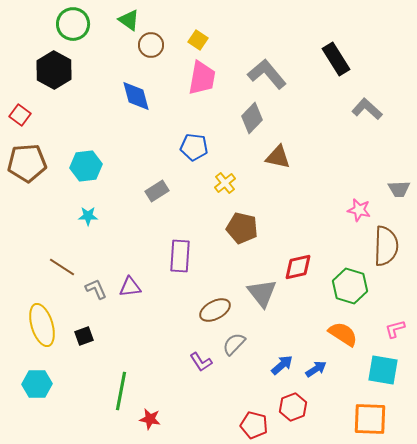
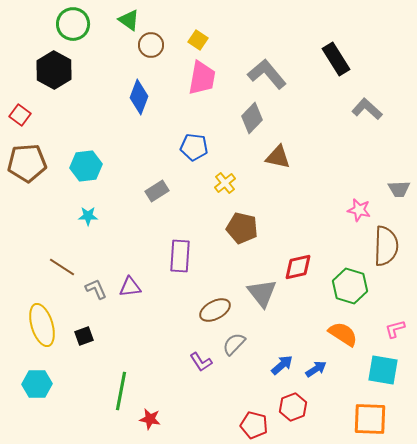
blue diamond at (136, 96): moved 3 px right, 1 px down; rotated 36 degrees clockwise
